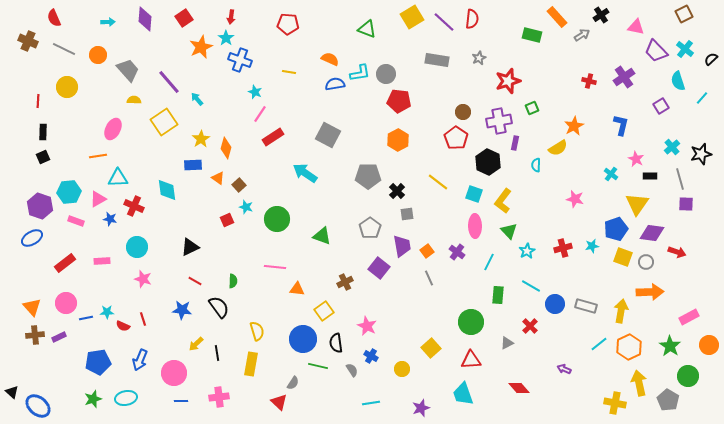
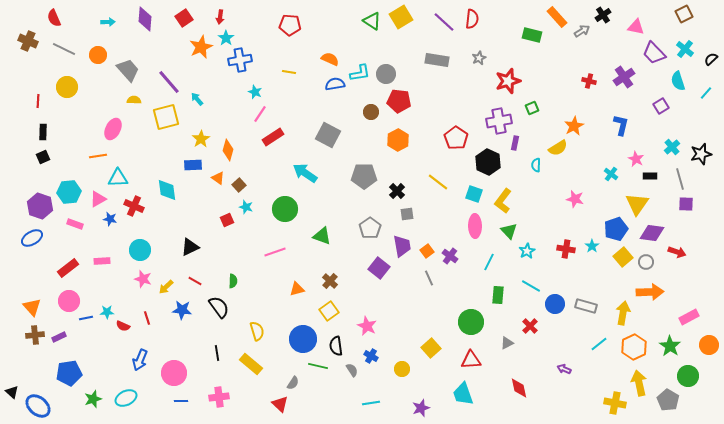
black cross at (601, 15): moved 2 px right
red arrow at (231, 17): moved 11 px left
yellow square at (412, 17): moved 11 px left
red pentagon at (288, 24): moved 2 px right, 1 px down
green triangle at (367, 29): moved 5 px right, 8 px up; rotated 12 degrees clockwise
gray arrow at (582, 35): moved 4 px up
purple trapezoid at (656, 51): moved 2 px left, 2 px down
blue cross at (240, 60): rotated 30 degrees counterclockwise
cyan line at (702, 98): moved 4 px right, 5 px up
brown circle at (463, 112): moved 92 px left
yellow square at (164, 122): moved 2 px right, 5 px up; rotated 20 degrees clockwise
orange diamond at (226, 148): moved 2 px right, 2 px down
gray pentagon at (368, 176): moved 4 px left
green circle at (277, 219): moved 8 px right, 10 px up
pink rectangle at (76, 221): moved 1 px left, 3 px down
cyan star at (592, 246): rotated 24 degrees counterclockwise
cyan circle at (137, 247): moved 3 px right, 3 px down
red cross at (563, 248): moved 3 px right, 1 px down; rotated 24 degrees clockwise
purple cross at (457, 252): moved 7 px left, 4 px down
yellow square at (623, 257): rotated 30 degrees clockwise
red rectangle at (65, 263): moved 3 px right, 5 px down
pink line at (275, 267): moved 15 px up; rotated 25 degrees counterclockwise
brown cross at (345, 282): moved 15 px left, 1 px up; rotated 21 degrees counterclockwise
orange triangle at (297, 289): rotated 21 degrees counterclockwise
pink circle at (66, 303): moved 3 px right, 2 px up
yellow square at (324, 311): moved 5 px right
yellow arrow at (621, 311): moved 2 px right, 2 px down
red line at (143, 319): moved 4 px right, 1 px up
black semicircle at (336, 343): moved 3 px down
yellow arrow at (196, 344): moved 30 px left, 57 px up
orange hexagon at (629, 347): moved 5 px right
blue pentagon at (98, 362): moved 29 px left, 11 px down
yellow rectangle at (251, 364): rotated 60 degrees counterclockwise
red diamond at (519, 388): rotated 30 degrees clockwise
cyan ellipse at (126, 398): rotated 15 degrees counterclockwise
red triangle at (279, 402): moved 1 px right, 2 px down
